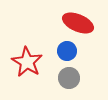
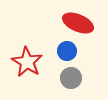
gray circle: moved 2 px right
